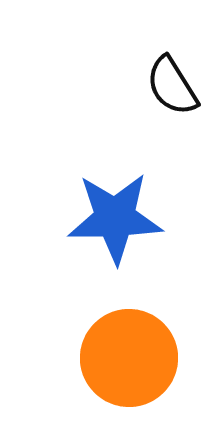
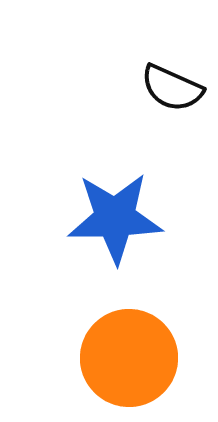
black semicircle: moved 2 px down; rotated 34 degrees counterclockwise
